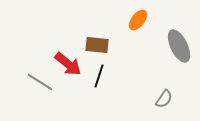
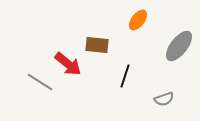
gray ellipse: rotated 64 degrees clockwise
black line: moved 26 px right
gray semicircle: rotated 36 degrees clockwise
